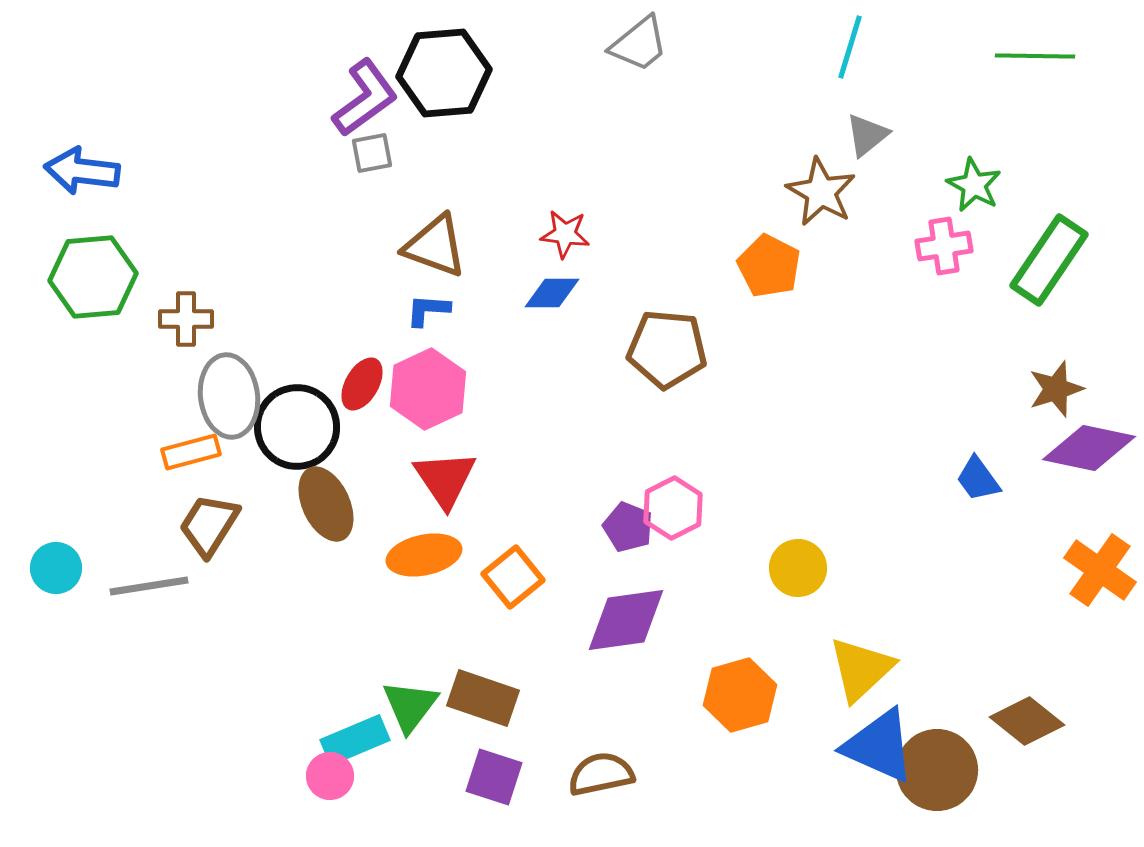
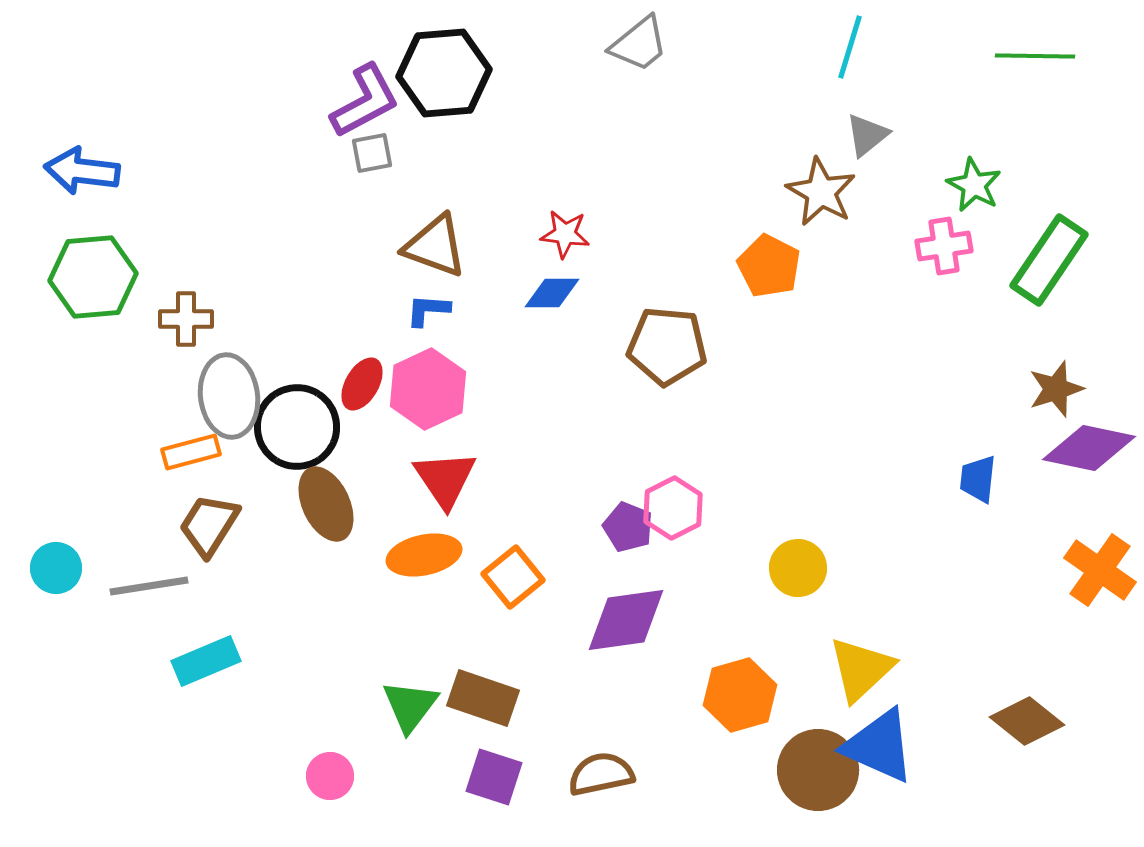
purple L-shape at (365, 98): moved 3 px down; rotated 8 degrees clockwise
brown pentagon at (667, 349): moved 3 px up
blue trapezoid at (978, 479): rotated 42 degrees clockwise
cyan rectangle at (355, 740): moved 149 px left, 79 px up
brown circle at (937, 770): moved 119 px left
